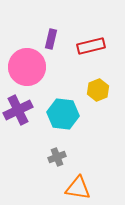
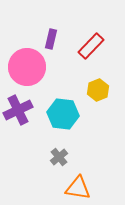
red rectangle: rotated 32 degrees counterclockwise
gray cross: moved 2 px right; rotated 18 degrees counterclockwise
